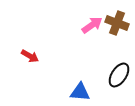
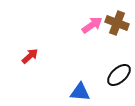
red arrow: rotated 72 degrees counterclockwise
black ellipse: rotated 15 degrees clockwise
